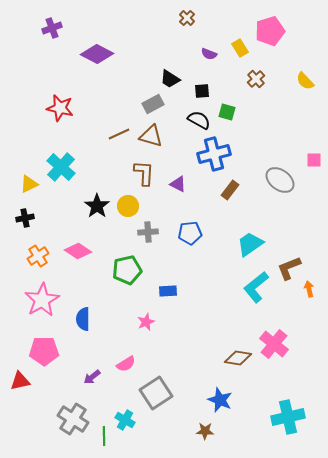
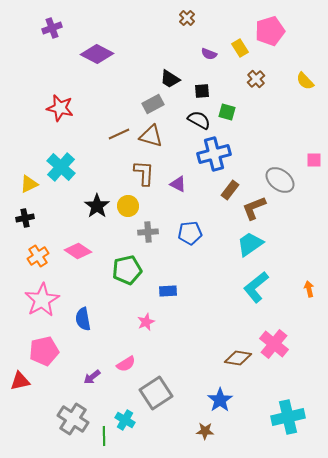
brown L-shape at (289, 268): moved 35 px left, 60 px up
blue semicircle at (83, 319): rotated 10 degrees counterclockwise
pink pentagon at (44, 351): rotated 12 degrees counterclockwise
blue star at (220, 400): rotated 15 degrees clockwise
